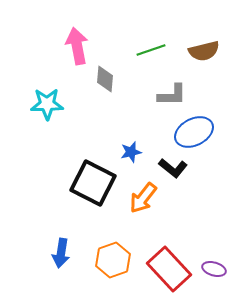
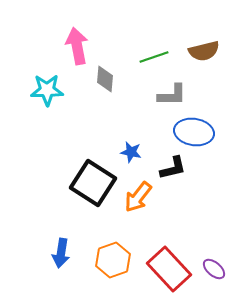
green line: moved 3 px right, 7 px down
cyan star: moved 14 px up
blue ellipse: rotated 36 degrees clockwise
blue star: rotated 25 degrees clockwise
black L-shape: rotated 52 degrees counterclockwise
black square: rotated 6 degrees clockwise
orange arrow: moved 5 px left, 1 px up
purple ellipse: rotated 25 degrees clockwise
